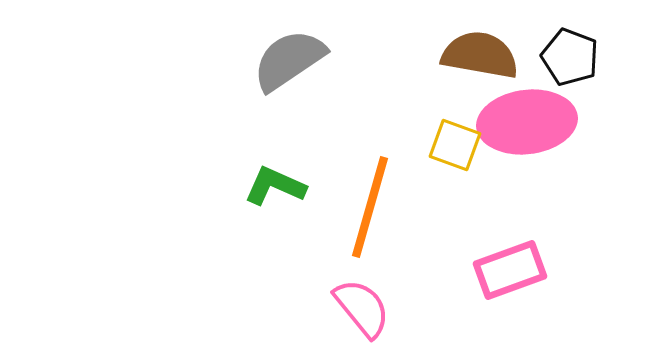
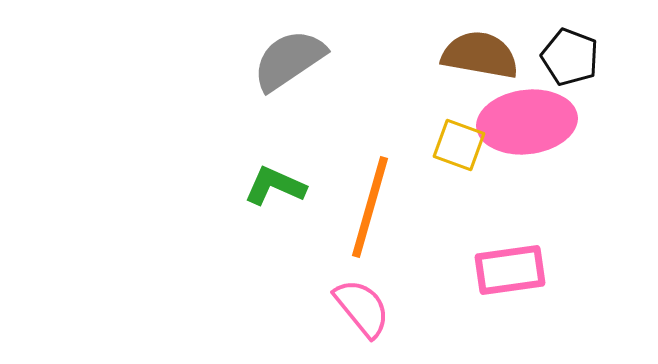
yellow square: moved 4 px right
pink rectangle: rotated 12 degrees clockwise
